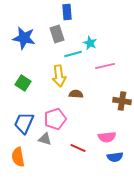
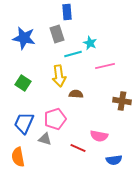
pink semicircle: moved 8 px left, 1 px up; rotated 18 degrees clockwise
blue semicircle: moved 1 px left, 3 px down
